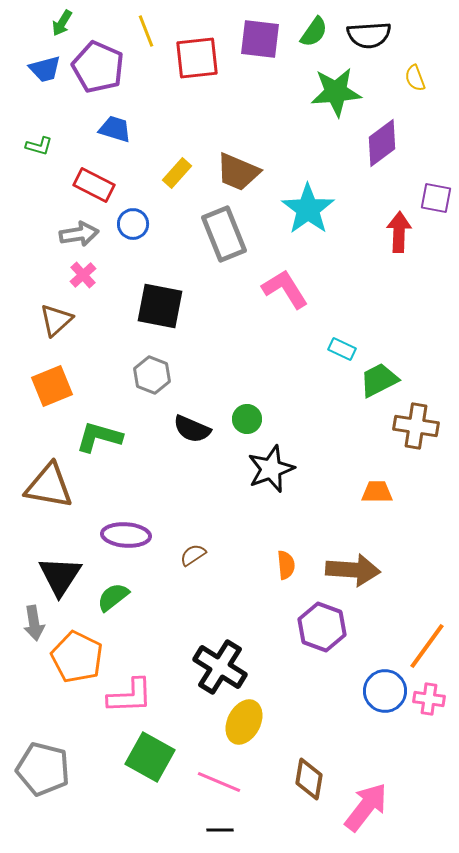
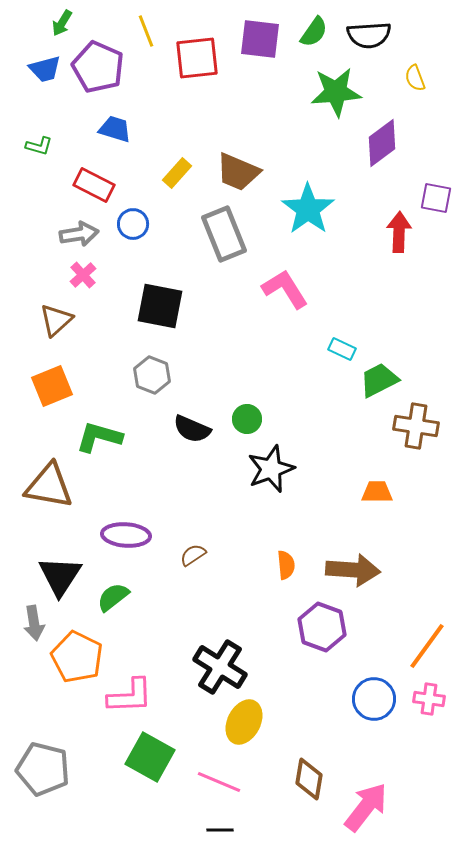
blue circle at (385, 691): moved 11 px left, 8 px down
